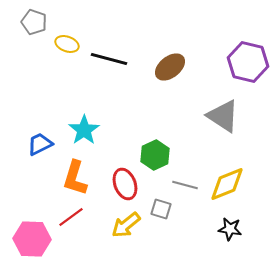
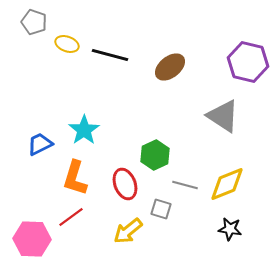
black line: moved 1 px right, 4 px up
yellow arrow: moved 2 px right, 6 px down
